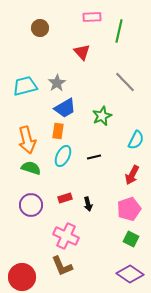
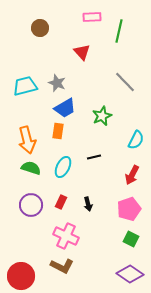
gray star: rotated 18 degrees counterclockwise
cyan ellipse: moved 11 px down
red rectangle: moved 4 px left, 4 px down; rotated 48 degrees counterclockwise
brown L-shape: rotated 40 degrees counterclockwise
red circle: moved 1 px left, 1 px up
